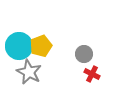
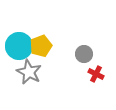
red cross: moved 4 px right
